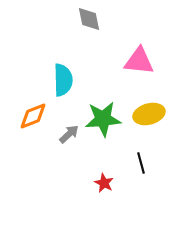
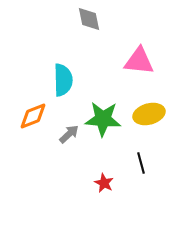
green star: rotated 9 degrees clockwise
